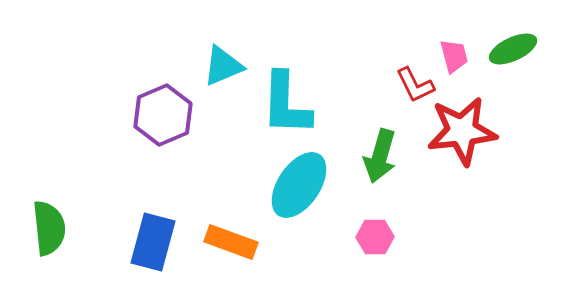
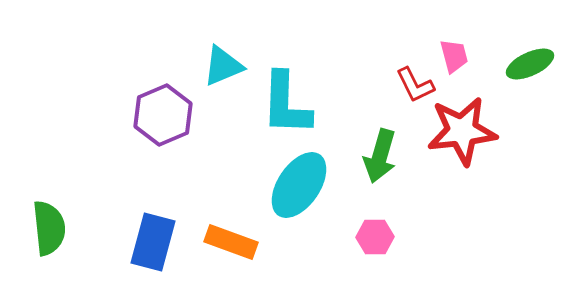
green ellipse: moved 17 px right, 15 px down
